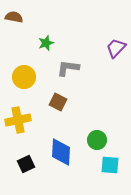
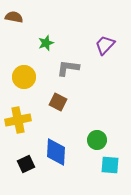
purple trapezoid: moved 11 px left, 3 px up
blue diamond: moved 5 px left
